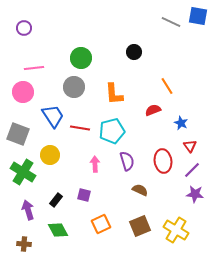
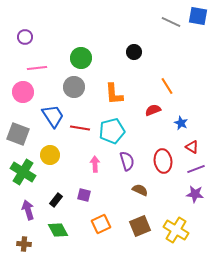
purple circle: moved 1 px right, 9 px down
pink line: moved 3 px right
red triangle: moved 2 px right, 1 px down; rotated 24 degrees counterclockwise
purple line: moved 4 px right, 1 px up; rotated 24 degrees clockwise
